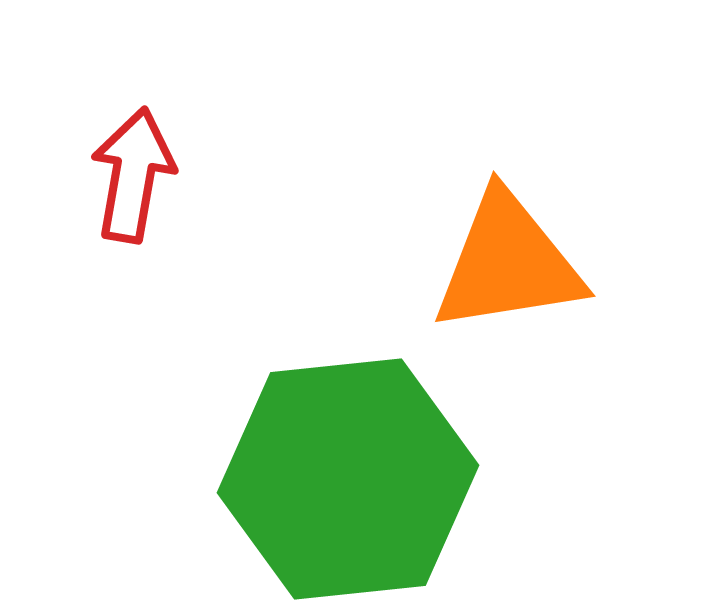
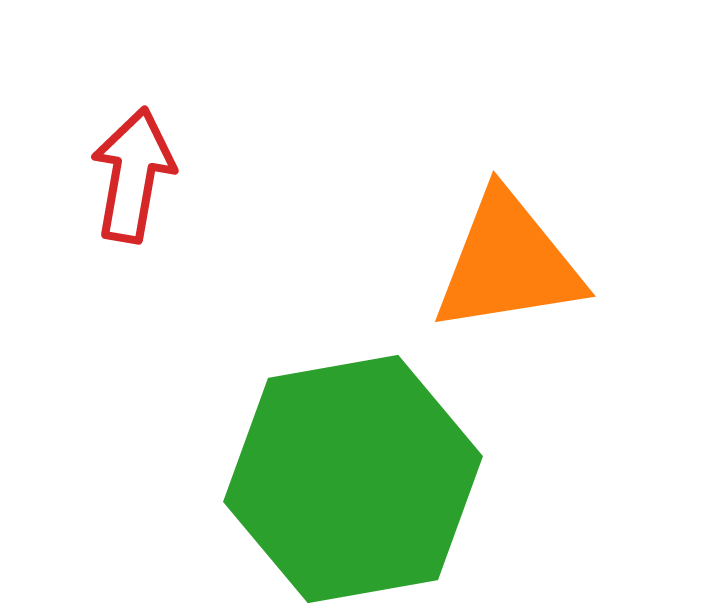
green hexagon: moved 5 px right; rotated 4 degrees counterclockwise
